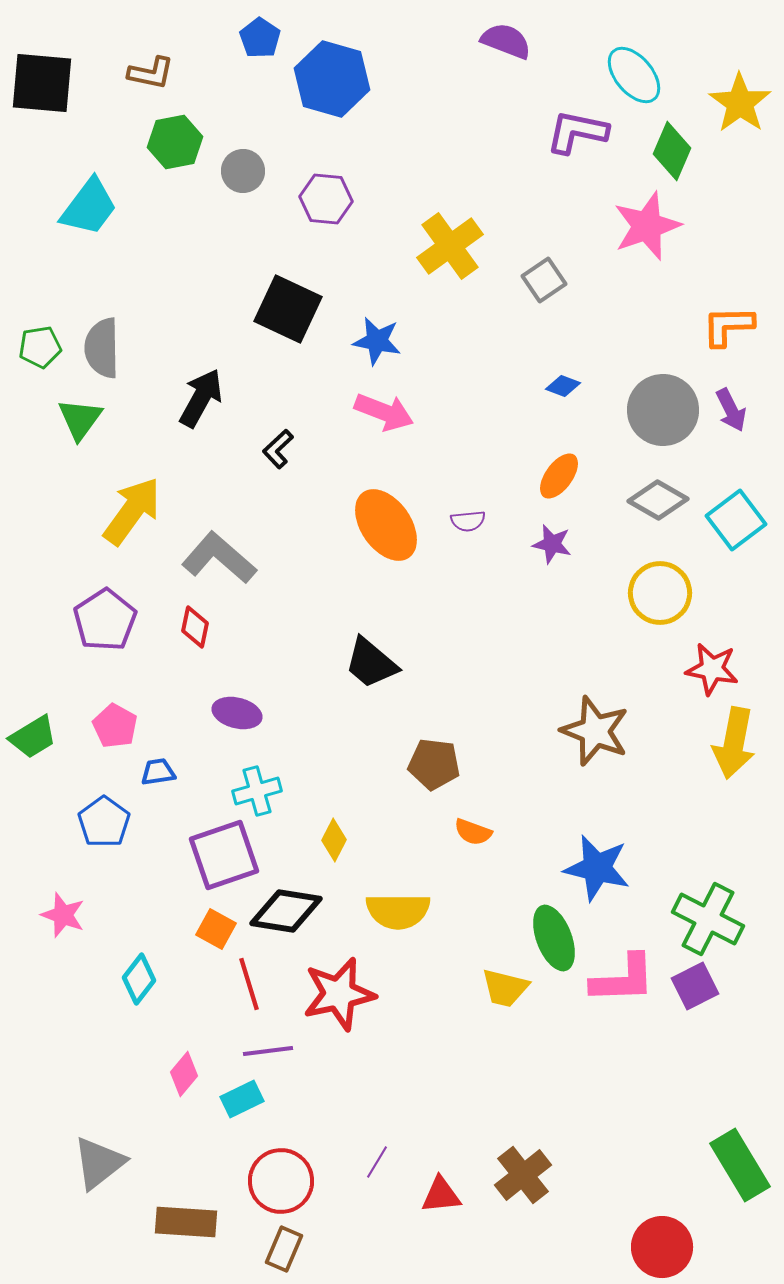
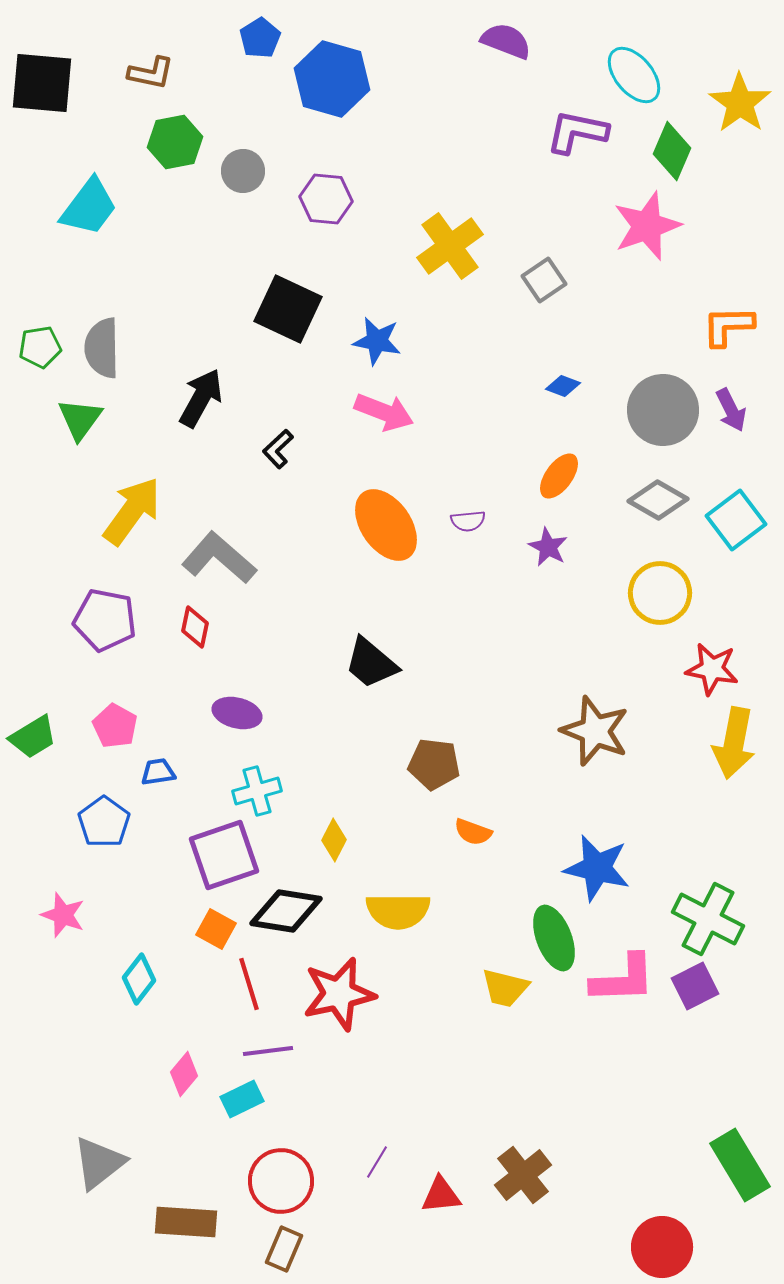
blue pentagon at (260, 38): rotated 6 degrees clockwise
purple star at (552, 544): moved 4 px left, 3 px down; rotated 15 degrees clockwise
purple pentagon at (105, 620): rotated 28 degrees counterclockwise
